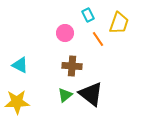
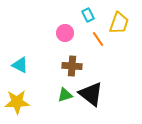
green triangle: rotated 21 degrees clockwise
